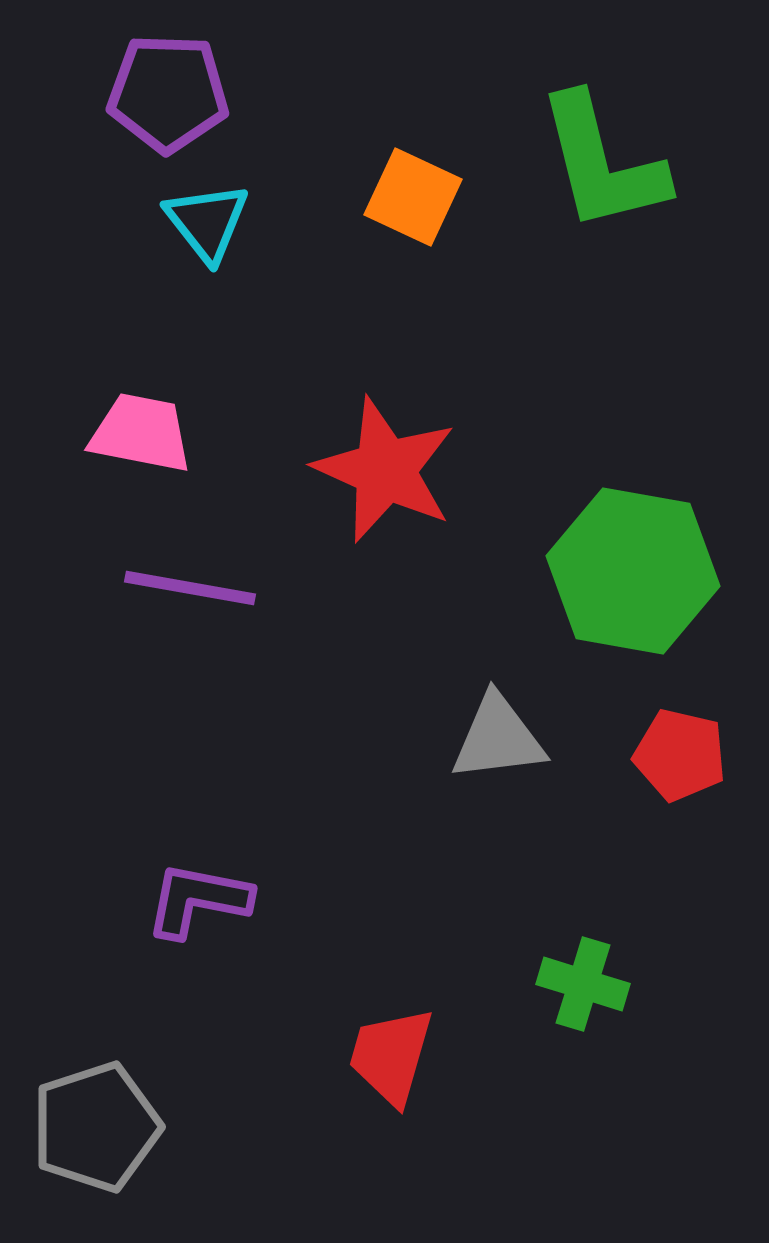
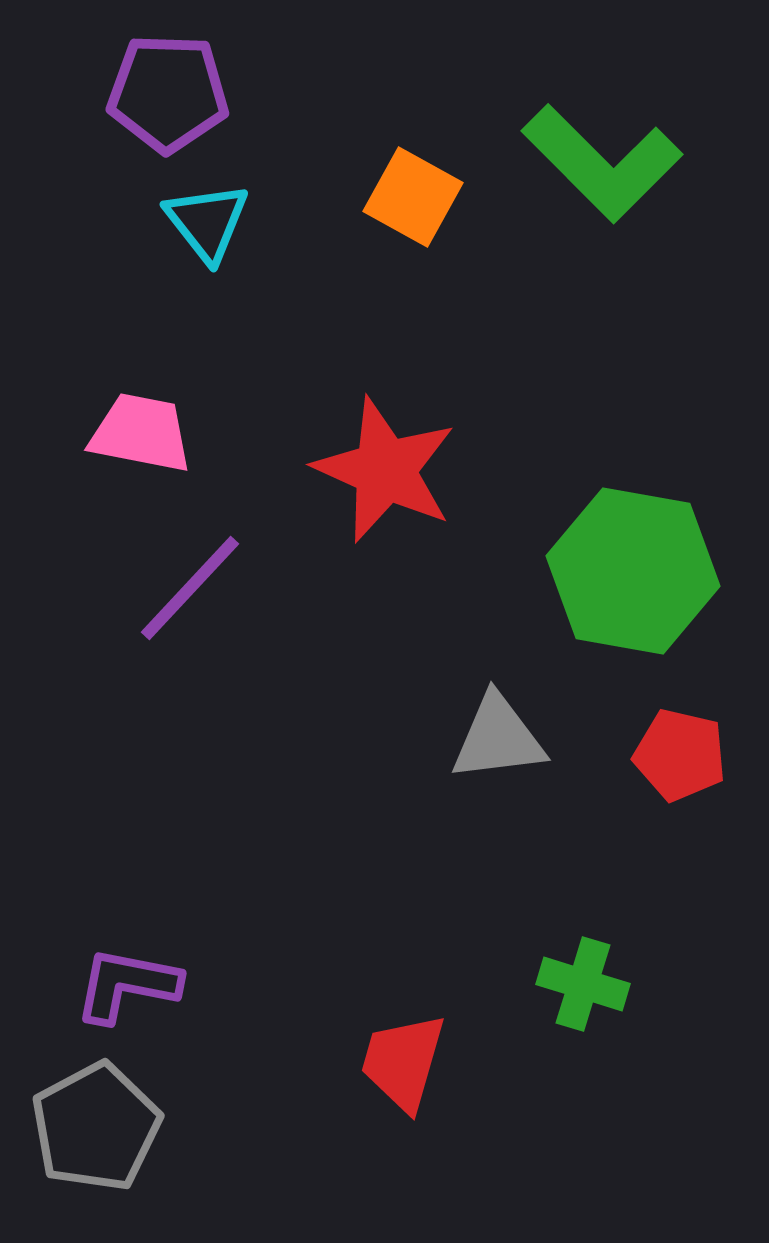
green L-shape: rotated 31 degrees counterclockwise
orange square: rotated 4 degrees clockwise
purple line: rotated 57 degrees counterclockwise
purple L-shape: moved 71 px left, 85 px down
red trapezoid: moved 12 px right, 6 px down
gray pentagon: rotated 10 degrees counterclockwise
